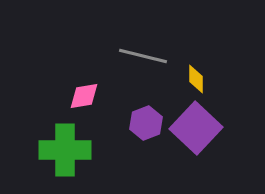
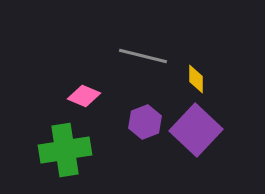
pink diamond: rotated 32 degrees clockwise
purple hexagon: moved 1 px left, 1 px up
purple square: moved 2 px down
green cross: rotated 9 degrees counterclockwise
